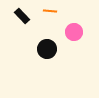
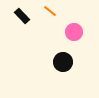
orange line: rotated 32 degrees clockwise
black circle: moved 16 px right, 13 px down
